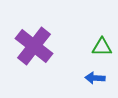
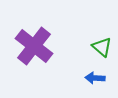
green triangle: rotated 40 degrees clockwise
